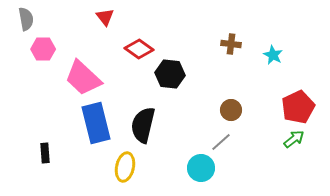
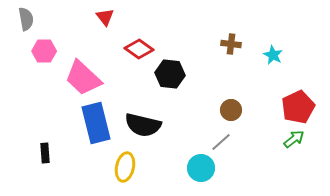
pink hexagon: moved 1 px right, 2 px down
black semicircle: rotated 90 degrees counterclockwise
